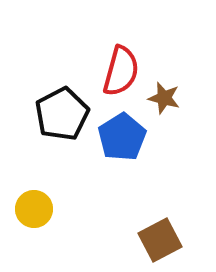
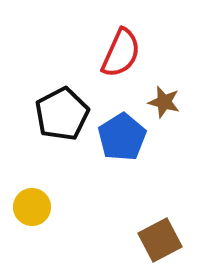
red semicircle: moved 18 px up; rotated 9 degrees clockwise
brown star: moved 4 px down
yellow circle: moved 2 px left, 2 px up
